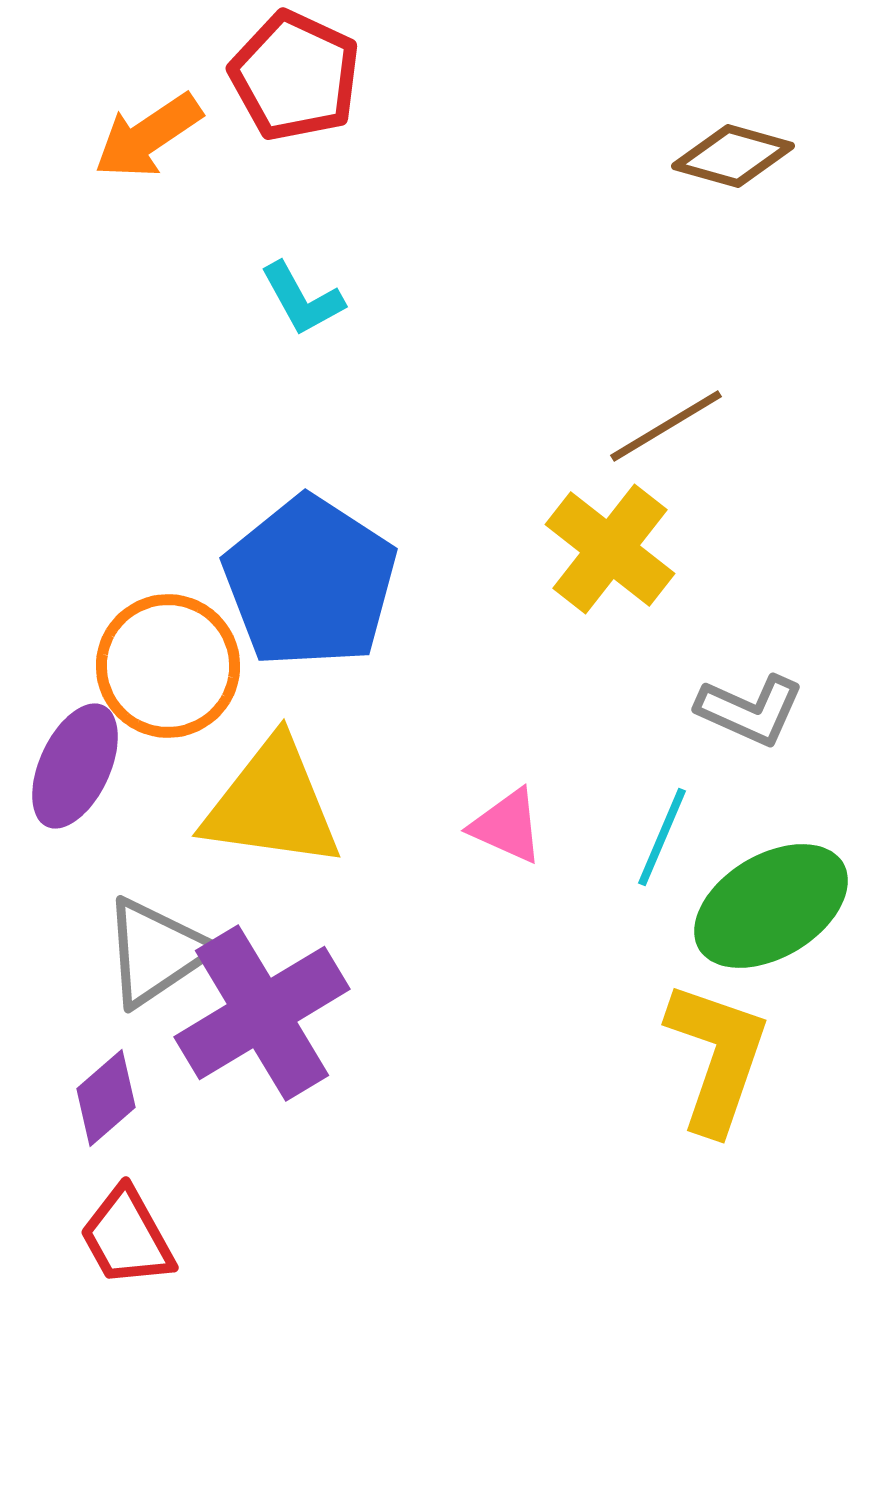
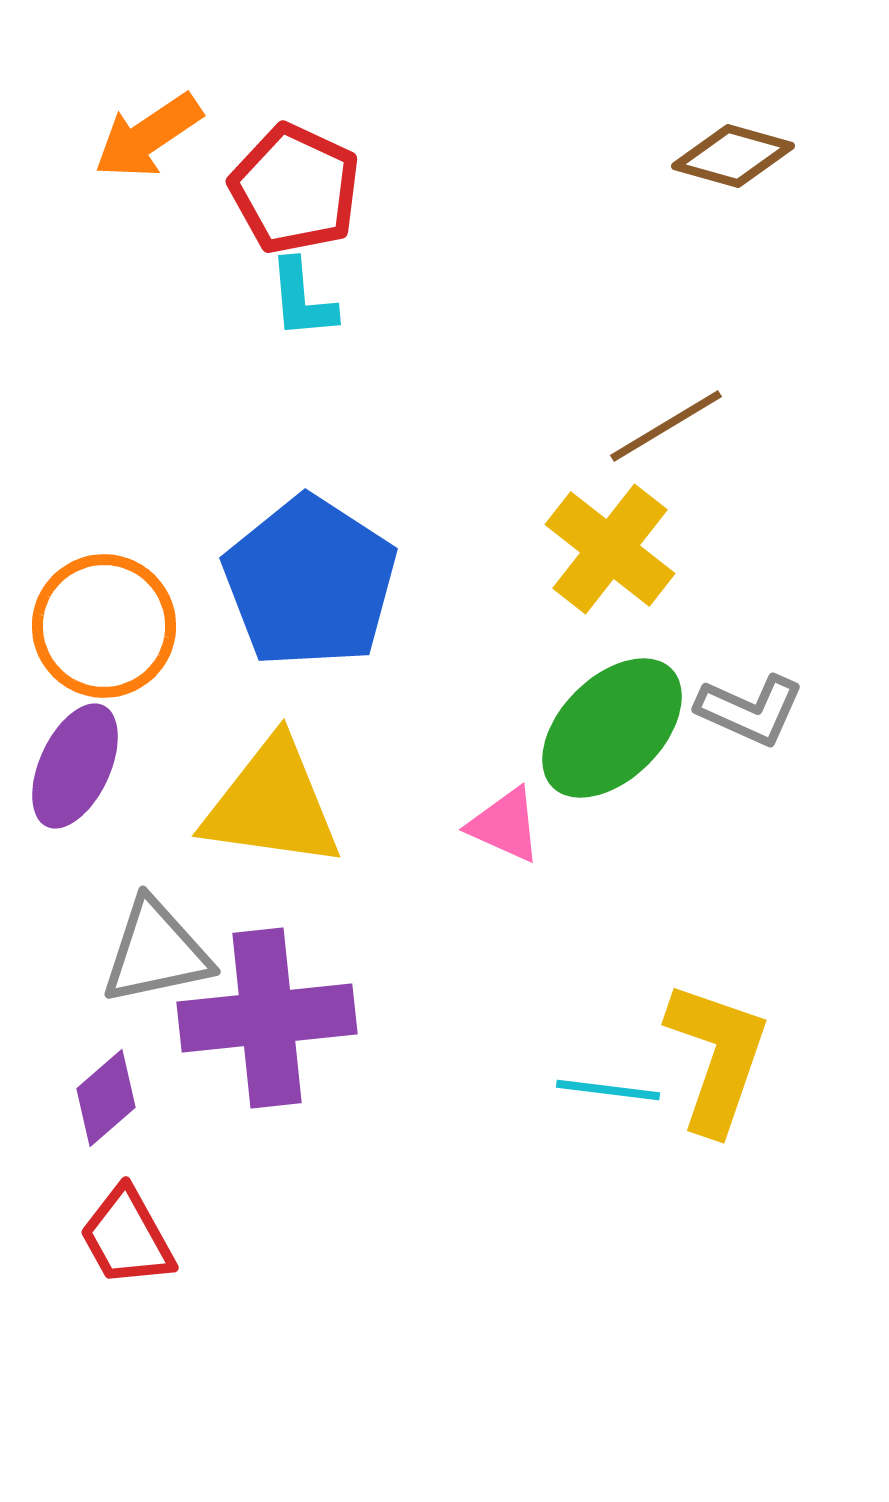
red pentagon: moved 113 px down
cyan L-shape: rotated 24 degrees clockwise
orange circle: moved 64 px left, 40 px up
pink triangle: moved 2 px left, 1 px up
cyan line: moved 54 px left, 253 px down; rotated 74 degrees clockwise
green ellipse: moved 159 px left, 178 px up; rotated 14 degrees counterclockwise
gray triangle: rotated 22 degrees clockwise
purple cross: moved 5 px right, 5 px down; rotated 25 degrees clockwise
